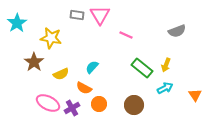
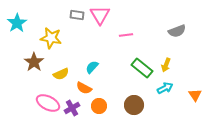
pink line: rotated 32 degrees counterclockwise
orange circle: moved 2 px down
